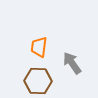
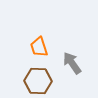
orange trapezoid: rotated 25 degrees counterclockwise
